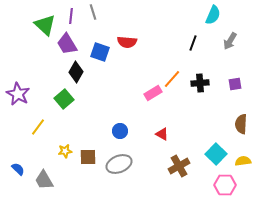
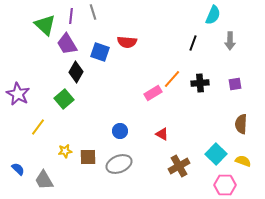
gray arrow: rotated 30 degrees counterclockwise
yellow semicircle: rotated 28 degrees clockwise
